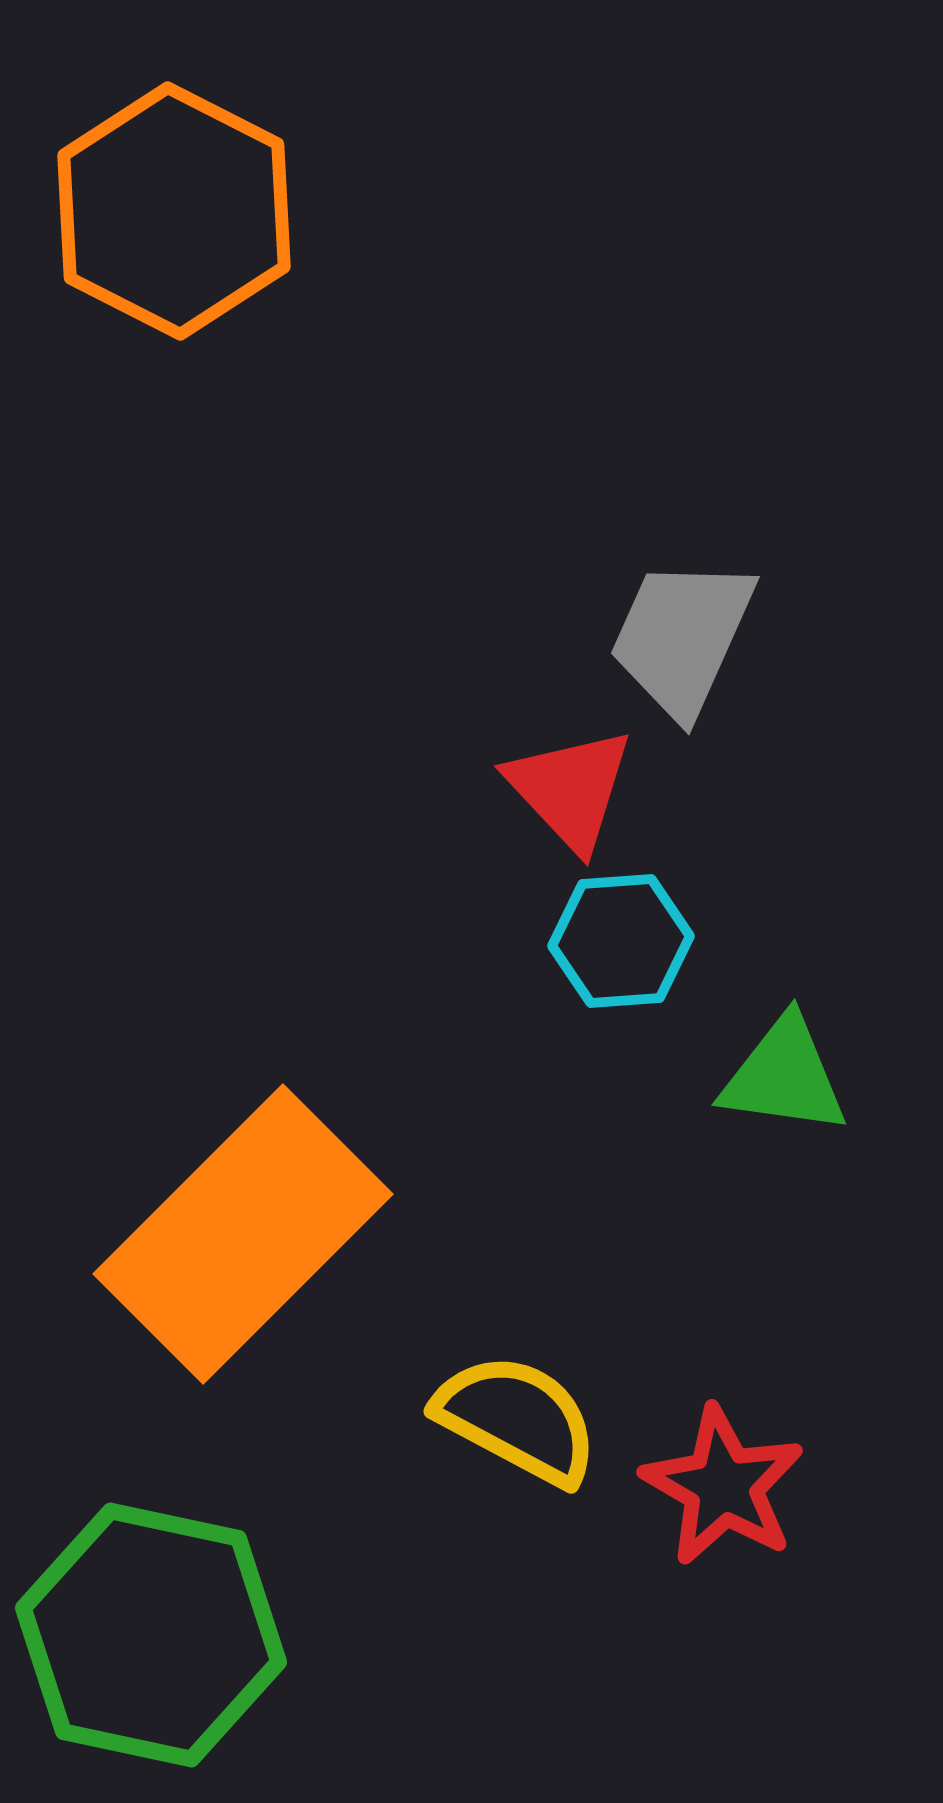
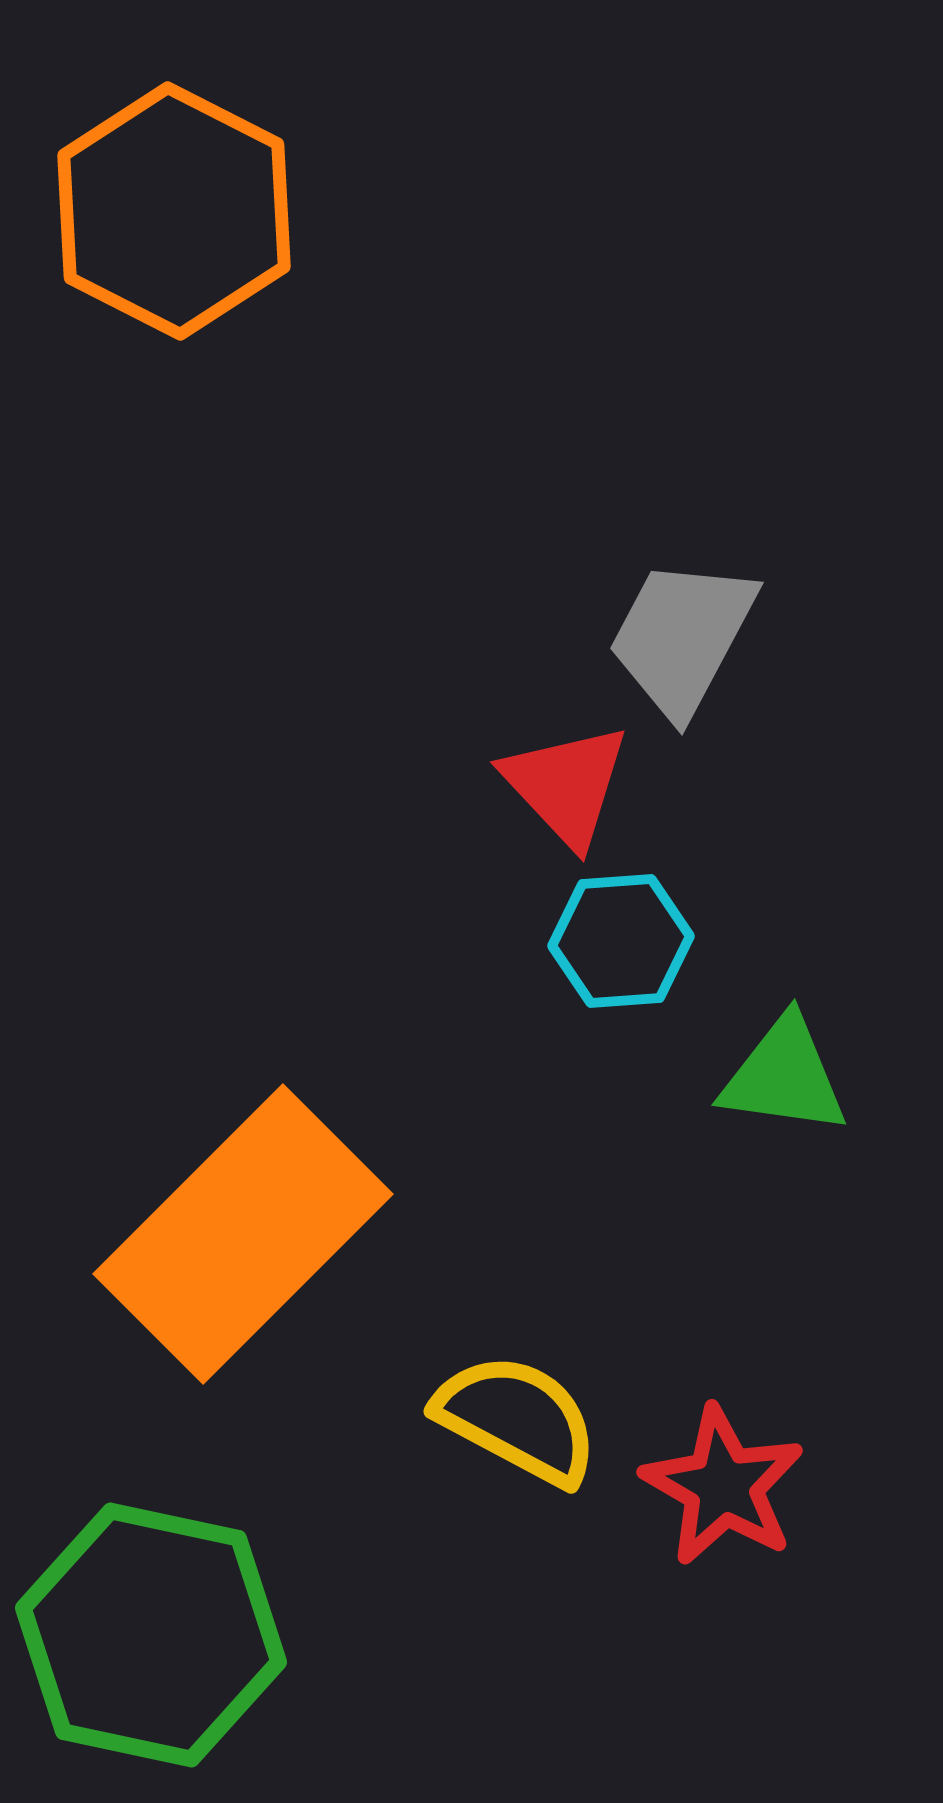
gray trapezoid: rotated 4 degrees clockwise
red triangle: moved 4 px left, 4 px up
